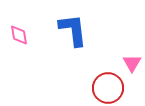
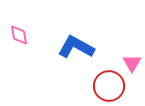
blue L-shape: moved 3 px right, 17 px down; rotated 54 degrees counterclockwise
red circle: moved 1 px right, 2 px up
